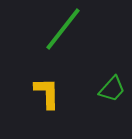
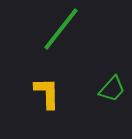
green line: moved 2 px left
